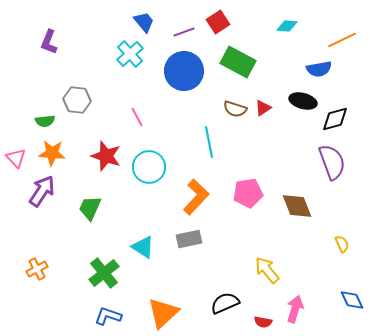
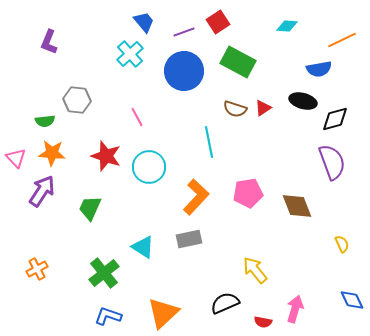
yellow arrow: moved 12 px left
